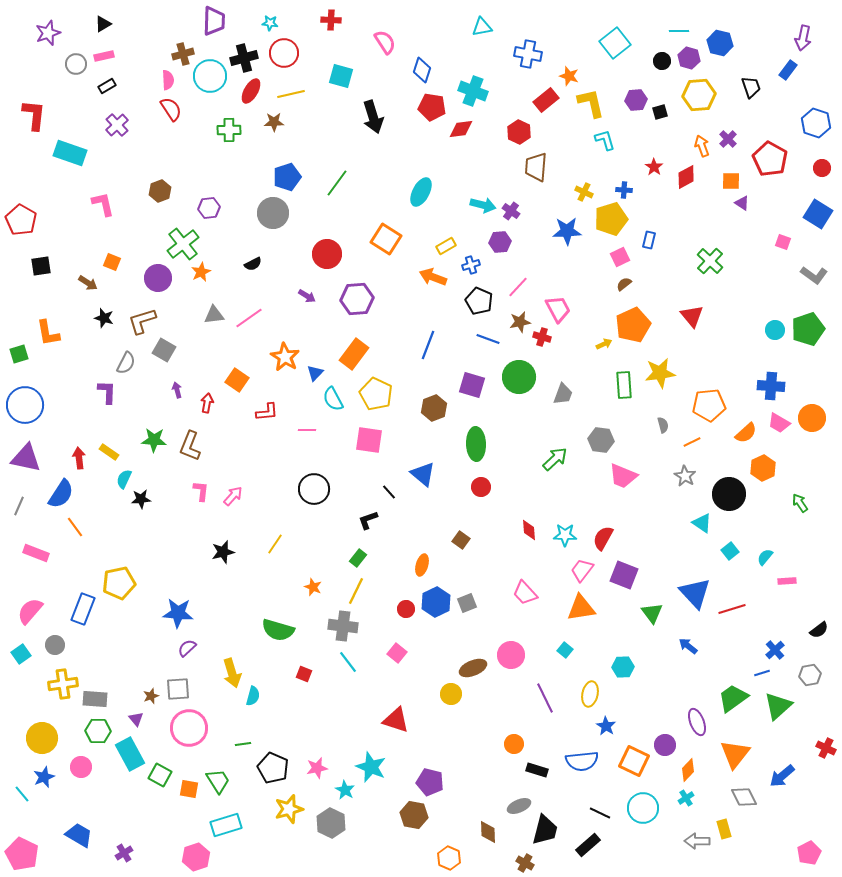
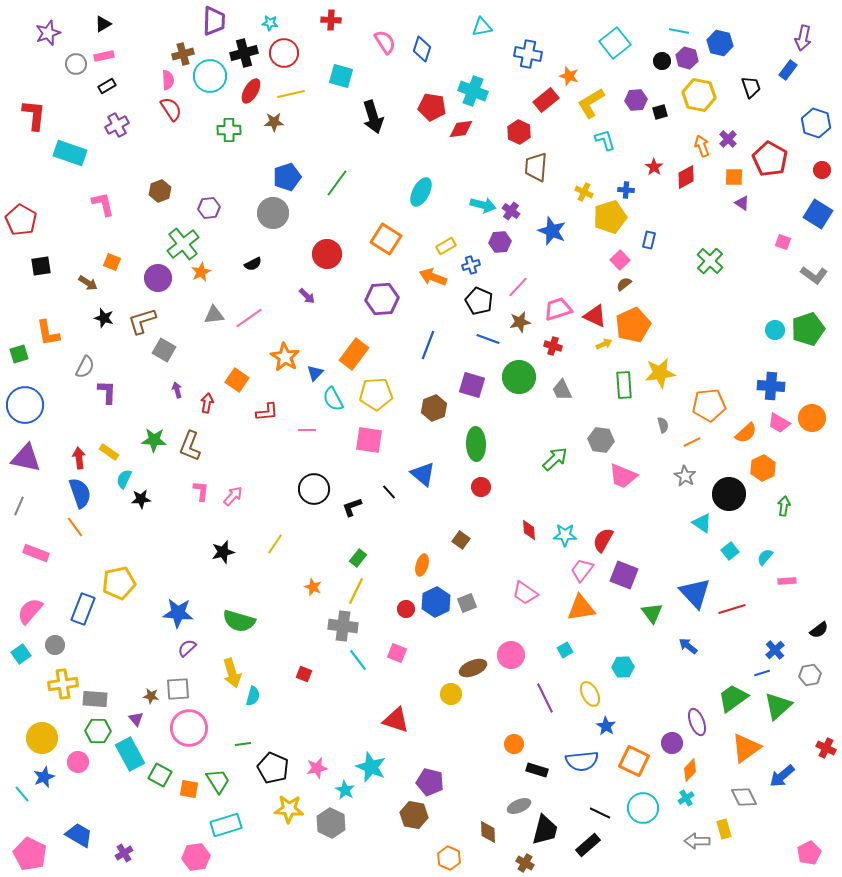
cyan line at (679, 31): rotated 12 degrees clockwise
black cross at (244, 58): moved 5 px up
purple hexagon at (689, 58): moved 2 px left
blue diamond at (422, 70): moved 21 px up
yellow hexagon at (699, 95): rotated 16 degrees clockwise
yellow L-shape at (591, 103): rotated 108 degrees counterclockwise
purple cross at (117, 125): rotated 15 degrees clockwise
red circle at (822, 168): moved 2 px down
orange square at (731, 181): moved 3 px right, 4 px up
blue cross at (624, 190): moved 2 px right
yellow pentagon at (611, 219): moved 1 px left, 2 px up
blue star at (567, 231): moved 15 px left; rotated 24 degrees clockwise
pink square at (620, 257): moved 3 px down; rotated 18 degrees counterclockwise
purple arrow at (307, 296): rotated 12 degrees clockwise
purple hexagon at (357, 299): moved 25 px right
pink trapezoid at (558, 309): rotated 80 degrees counterclockwise
red triangle at (692, 316): moved 97 px left; rotated 25 degrees counterclockwise
red cross at (542, 337): moved 11 px right, 9 px down
gray semicircle at (126, 363): moved 41 px left, 4 px down
yellow pentagon at (376, 394): rotated 28 degrees counterclockwise
gray trapezoid at (563, 394): moved 1 px left, 4 px up; rotated 135 degrees clockwise
blue semicircle at (61, 494): moved 19 px right, 1 px up; rotated 52 degrees counterclockwise
green arrow at (800, 503): moved 16 px left, 3 px down; rotated 42 degrees clockwise
black L-shape at (368, 520): moved 16 px left, 13 px up
red semicircle at (603, 538): moved 2 px down
pink trapezoid at (525, 593): rotated 12 degrees counterclockwise
green semicircle at (278, 630): moved 39 px left, 9 px up
cyan square at (565, 650): rotated 21 degrees clockwise
pink square at (397, 653): rotated 18 degrees counterclockwise
cyan line at (348, 662): moved 10 px right, 2 px up
yellow ellipse at (590, 694): rotated 40 degrees counterclockwise
brown star at (151, 696): rotated 28 degrees clockwise
purple circle at (665, 745): moved 7 px right, 2 px up
orange triangle at (735, 754): moved 11 px right, 6 px up; rotated 16 degrees clockwise
pink circle at (81, 767): moved 3 px left, 5 px up
orange diamond at (688, 770): moved 2 px right
yellow star at (289, 809): rotated 20 degrees clockwise
pink pentagon at (22, 854): moved 8 px right
pink hexagon at (196, 857): rotated 12 degrees clockwise
